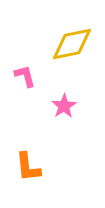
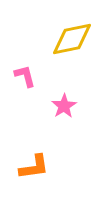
yellow diamond: moved 5 px up
orange L-shape: moved 6 px right; rotated 92 degrees counterclockwise
